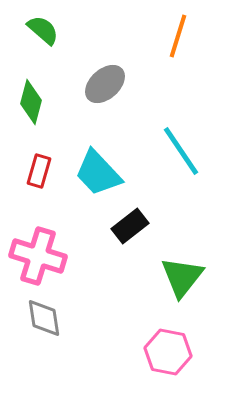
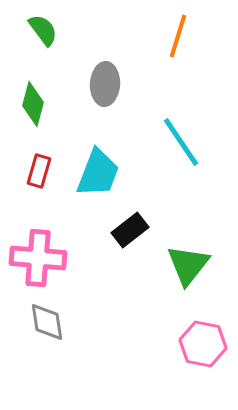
green semicircle: rotated 12 degrees clockwise
gray ellipse: rotated 45 degrees counterclockwise
green diamond: moved 2 px right, 2 px down
cyan line: moved 9 px up
cyan trapezoid: rotated 116 degrees counterclockwise
black rectangle: moved 4 px down
pink cross: moved 2 px down; rotated 12 degrees counterclockwise
green triangle: moved 6 px right, 12 px up
gray diamond: moved 3 px right, 4 px down
pink hexagon: moved 35 px right, 8 px up
